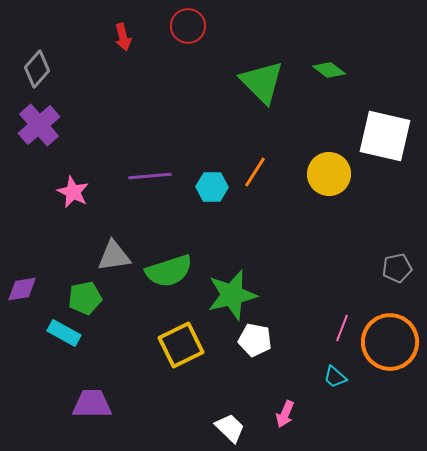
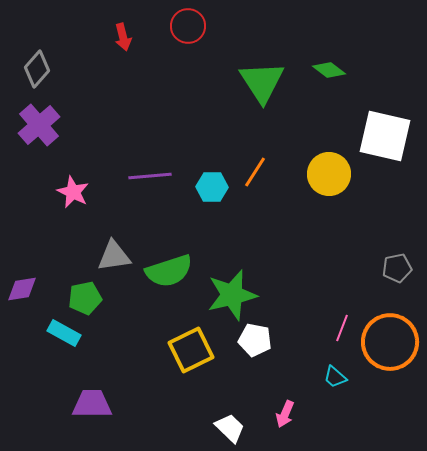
green triangle: rotated 12 degrees clockwise
yellow square: moved 10 px right, 5 px down
